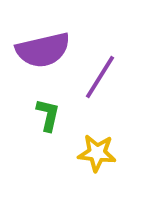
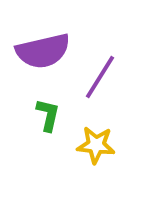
purple semicircle: moved 1 px down
yellow star: moved 1 px left, 8 px up
